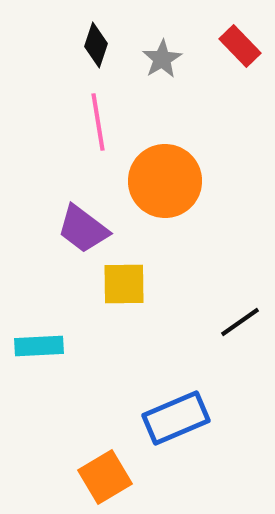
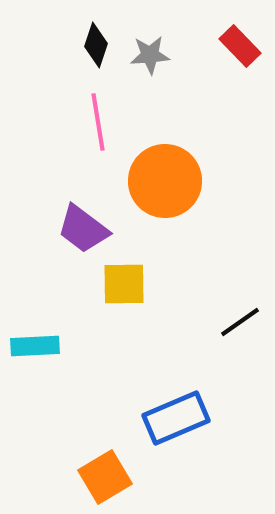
gray star: moved 12 px left, 4 px up; rotated 27 degrees clockwise
cyan rectangle: moved 4 px left
